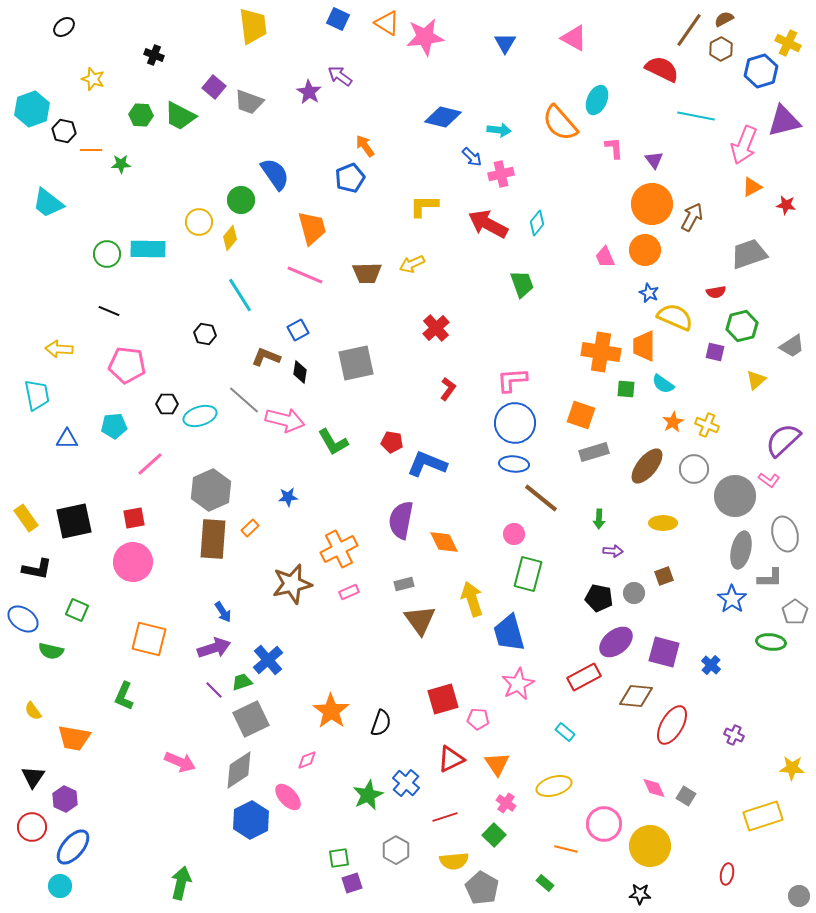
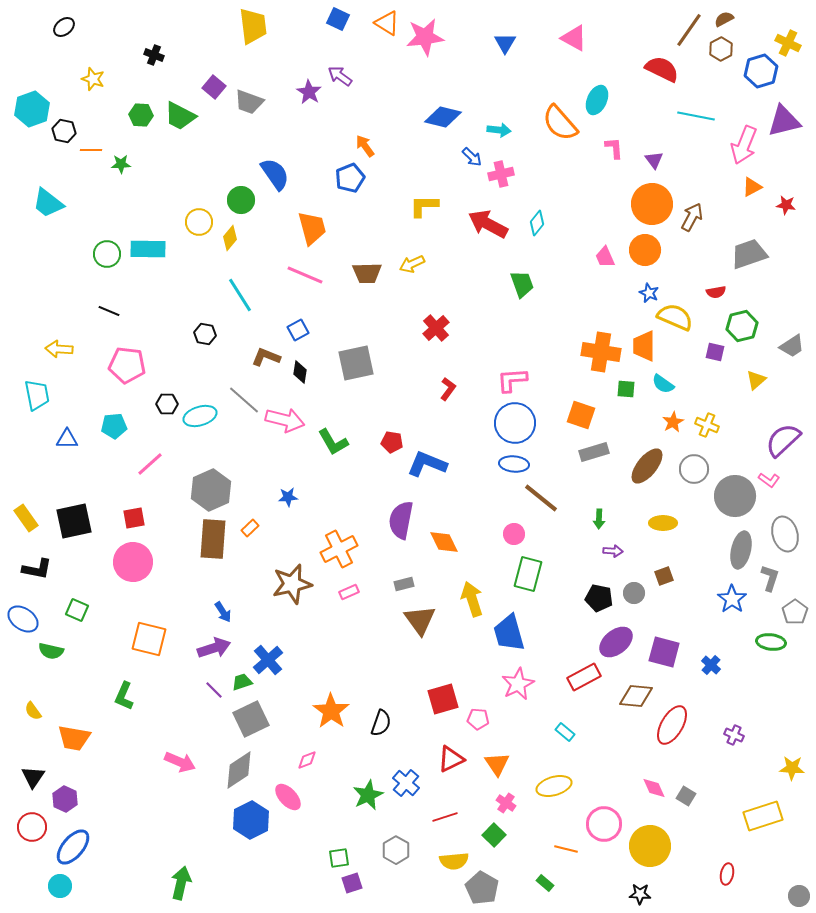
gray L-shape at (770, 578): rotated 72 degrees counterclockwise
